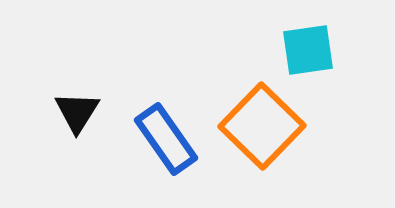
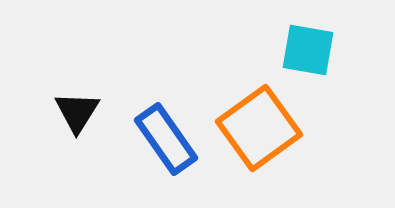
cyan square: rotated 18 degrees clockwise
orange square: moved 3 px left, 2 px down; rotated 10 degrees clockwise
